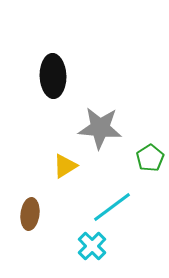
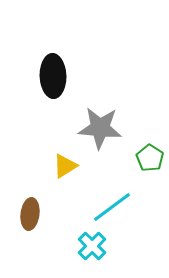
green pentagon: rotated 8 degrees counterclockwise
